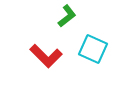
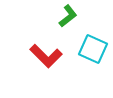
green L-shape: moved 1 px right
